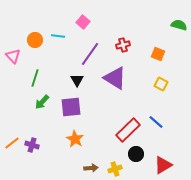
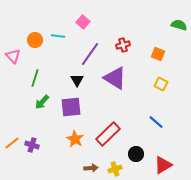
red rectangle: moved 20 px left, 4 px down
